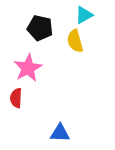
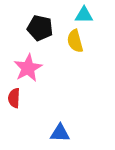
cyan triangle: rotated 30 degrees clockwise
red semicircle: moved 2 px left
